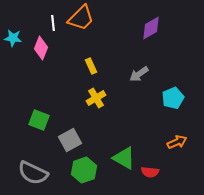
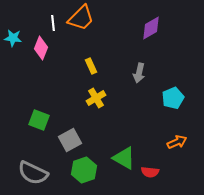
gray arrow: moved 1 px up; rotated 42 degrees counterclockwise
